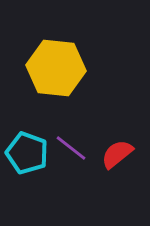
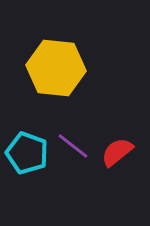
purple line: moved 2 px right, 2 px up
red semicircle: moved 2 px up
